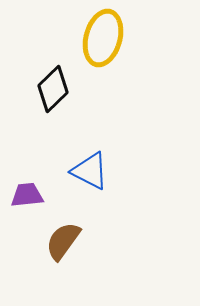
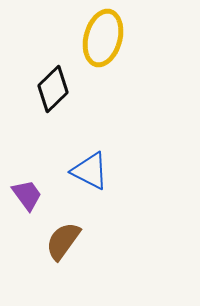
purple trapezoid: rotated 60 degrees clockwise
